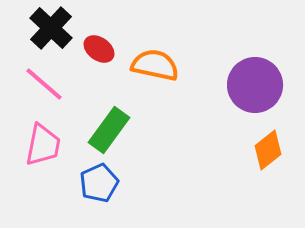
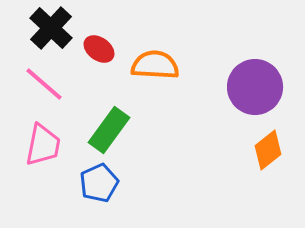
orange semicircle: rotated 9 degrees counterclockwise
purple circle: moved 2 px down
